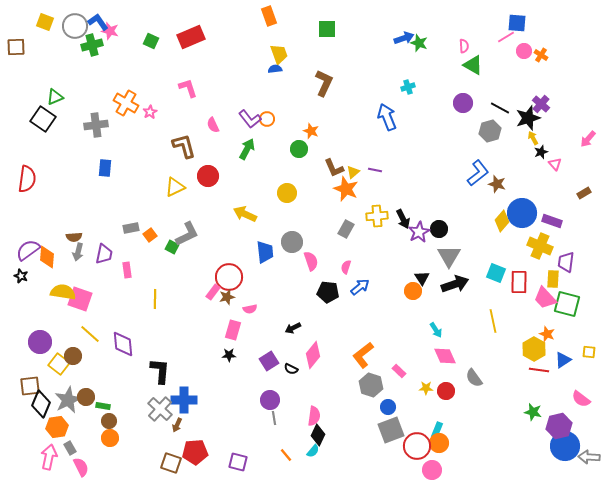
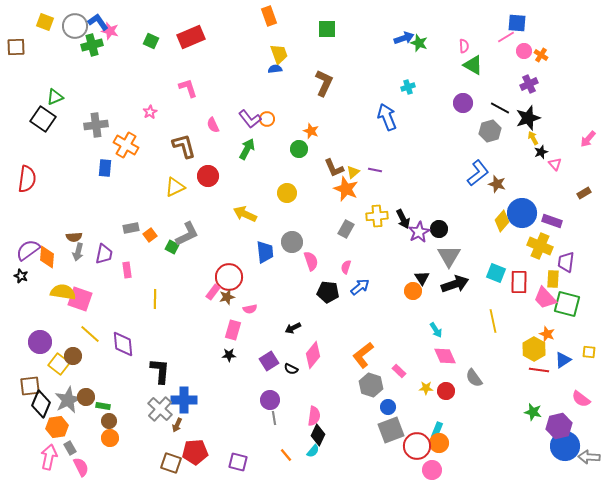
orange cross at (126, 103): moved 42 px down
purple cross at (541, 104): moved 12 px left, 20 px up; rotated 24 degrees clockwise
